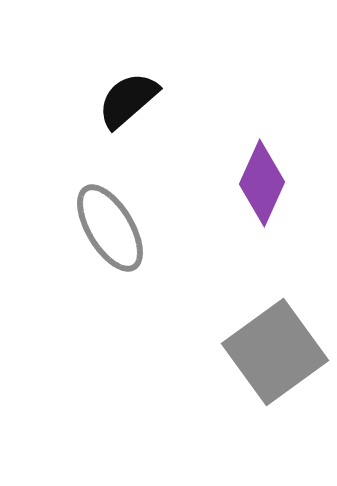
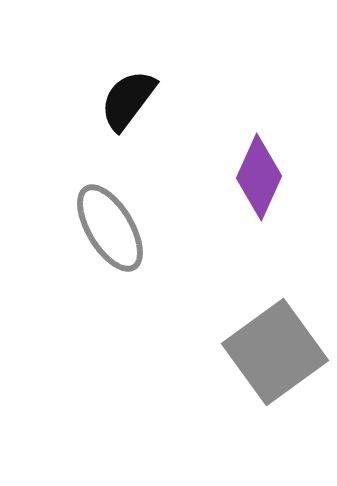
black semicircle: rotated 12 degrees counterclockwise
purple diamond: moved 3 px left, 6 px up
